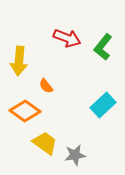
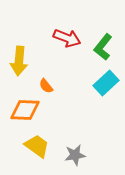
cyan rectangle: moved 3 px right, 22 px up
orange diamond: moved 1 px up; rotated 32 degrees counterclockwise
yellow trapezoid: moved 8 px left, 3 px down
